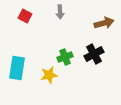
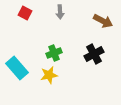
red square: moved 3 px up
brown arrow: moved 1 px left, 2 px up; rotated 42 degrees clockwise
green cross: moved 11 px left, 4 px up
cyan rectangle: rotated 50 degrees counterclockwise
